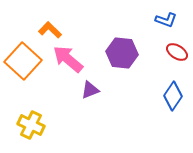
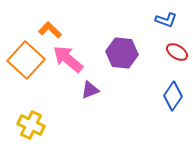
orange square: moved 3 px right, 1 px up
